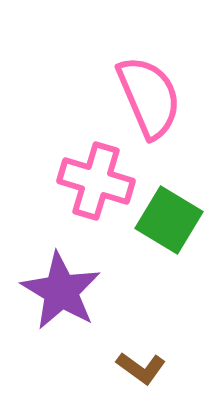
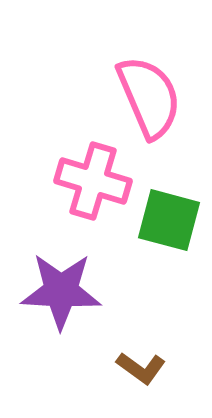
pink cross: moved 3 px left
green square: rotated 16 degrees counterclockwise
purple star: rotated 28 degrees counterclockwise
